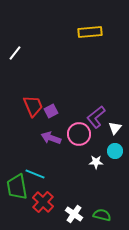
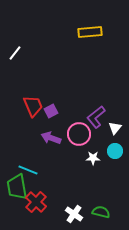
white star: moved 3 px left, 4 px up
cyan line: moved 7 px left, 4 px up
red cross: moved 7 px left
green semicircle: moved 1 px left, 3 px up
